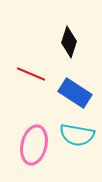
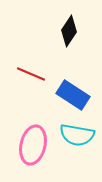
black diamond: moved 11 px up; rotated 16 degrees clockwise
blue rectangle: moved 2 px left, 2 px down
pink ellipse: moved 1 px left
